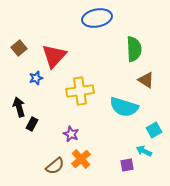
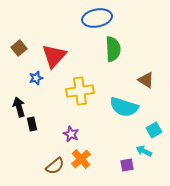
green semicircle: moved 21 px left
black rectangle: rotated 40 degrees counterclockwise
